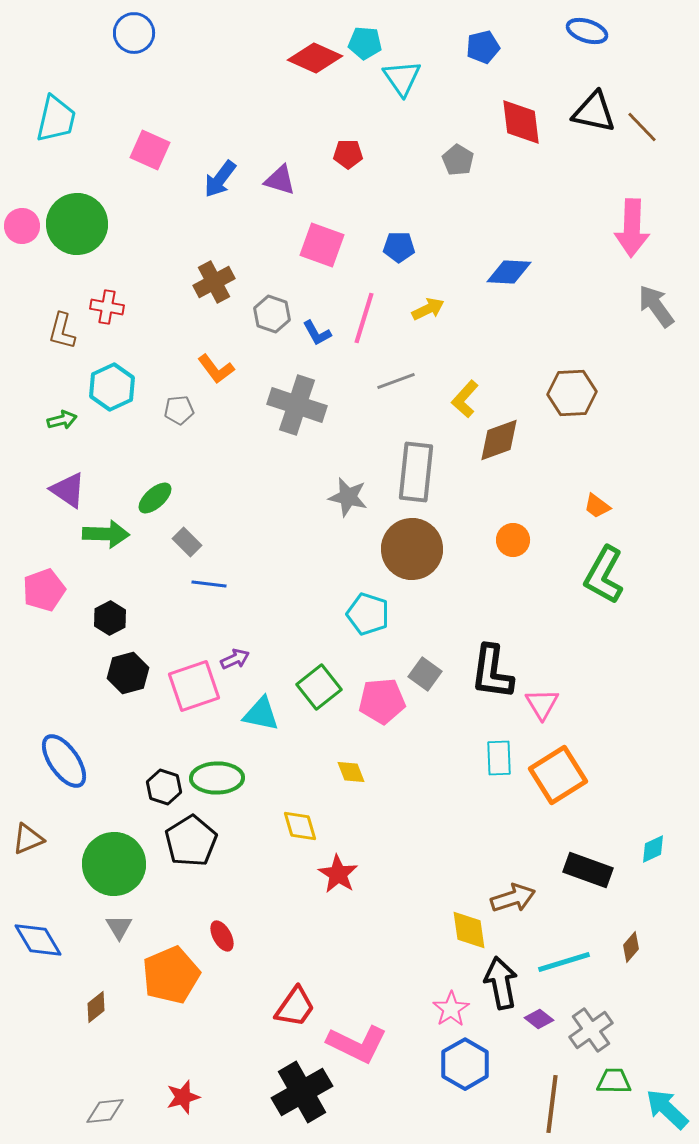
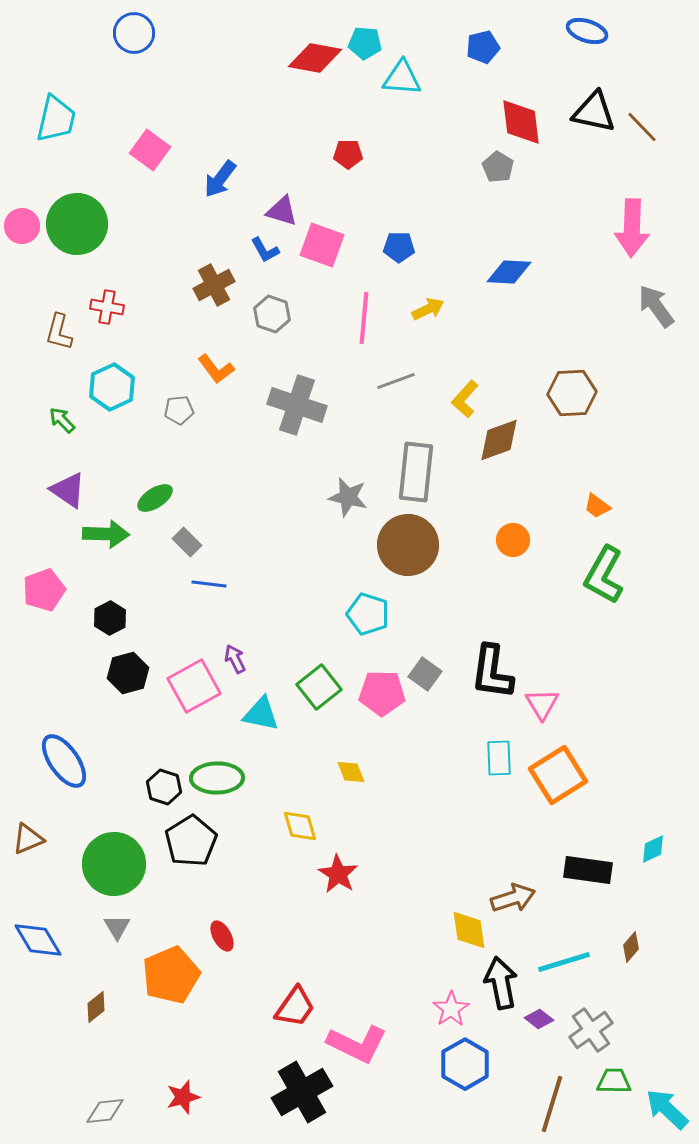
red diamond at (315, 58): rotated 14 degrees counterclockwise
cyan triangle at (402, 78): rotated 51 degrees counterclockwise
pink square at (150, 150): rotated 12 degrees clockwise
gray pentagon at (458, 160): moved 40 px right, 7 px down
purple triangle at (280, 180): moved 2 px right, 31 px down
brown cross at (214, 282): moved 3 px down
pink line at (364, 318): rotated 12 degrees counterclockwise
brown L-shape at (62, 331): moved 3 px left, 1 px down
blue L-shape at (317, 333): moved 52 px left, 83 px up
green arrow at (62, 420): rotated 120 degrees counterclockwise
green ellipse at (155, 498): rotated 9 degrees clockwise
brown circle at (412, 549): moved 4 px left, 4 px up
purple arrow at (235, 659): rotated 92 degrees counterclockwise
pink square at (194, 686): rotated 10 degrees counterclockwise
pink pentagon at (382, 701): moved 8 px up; rotated 6 degrees clockwise
black rectangle at (588, 870): rotated 12 degrees counterclockwise
gray triangle at (119, 927): moved 2 px left
brown line at (552, 1104): rotated 10 degrees clockwise
